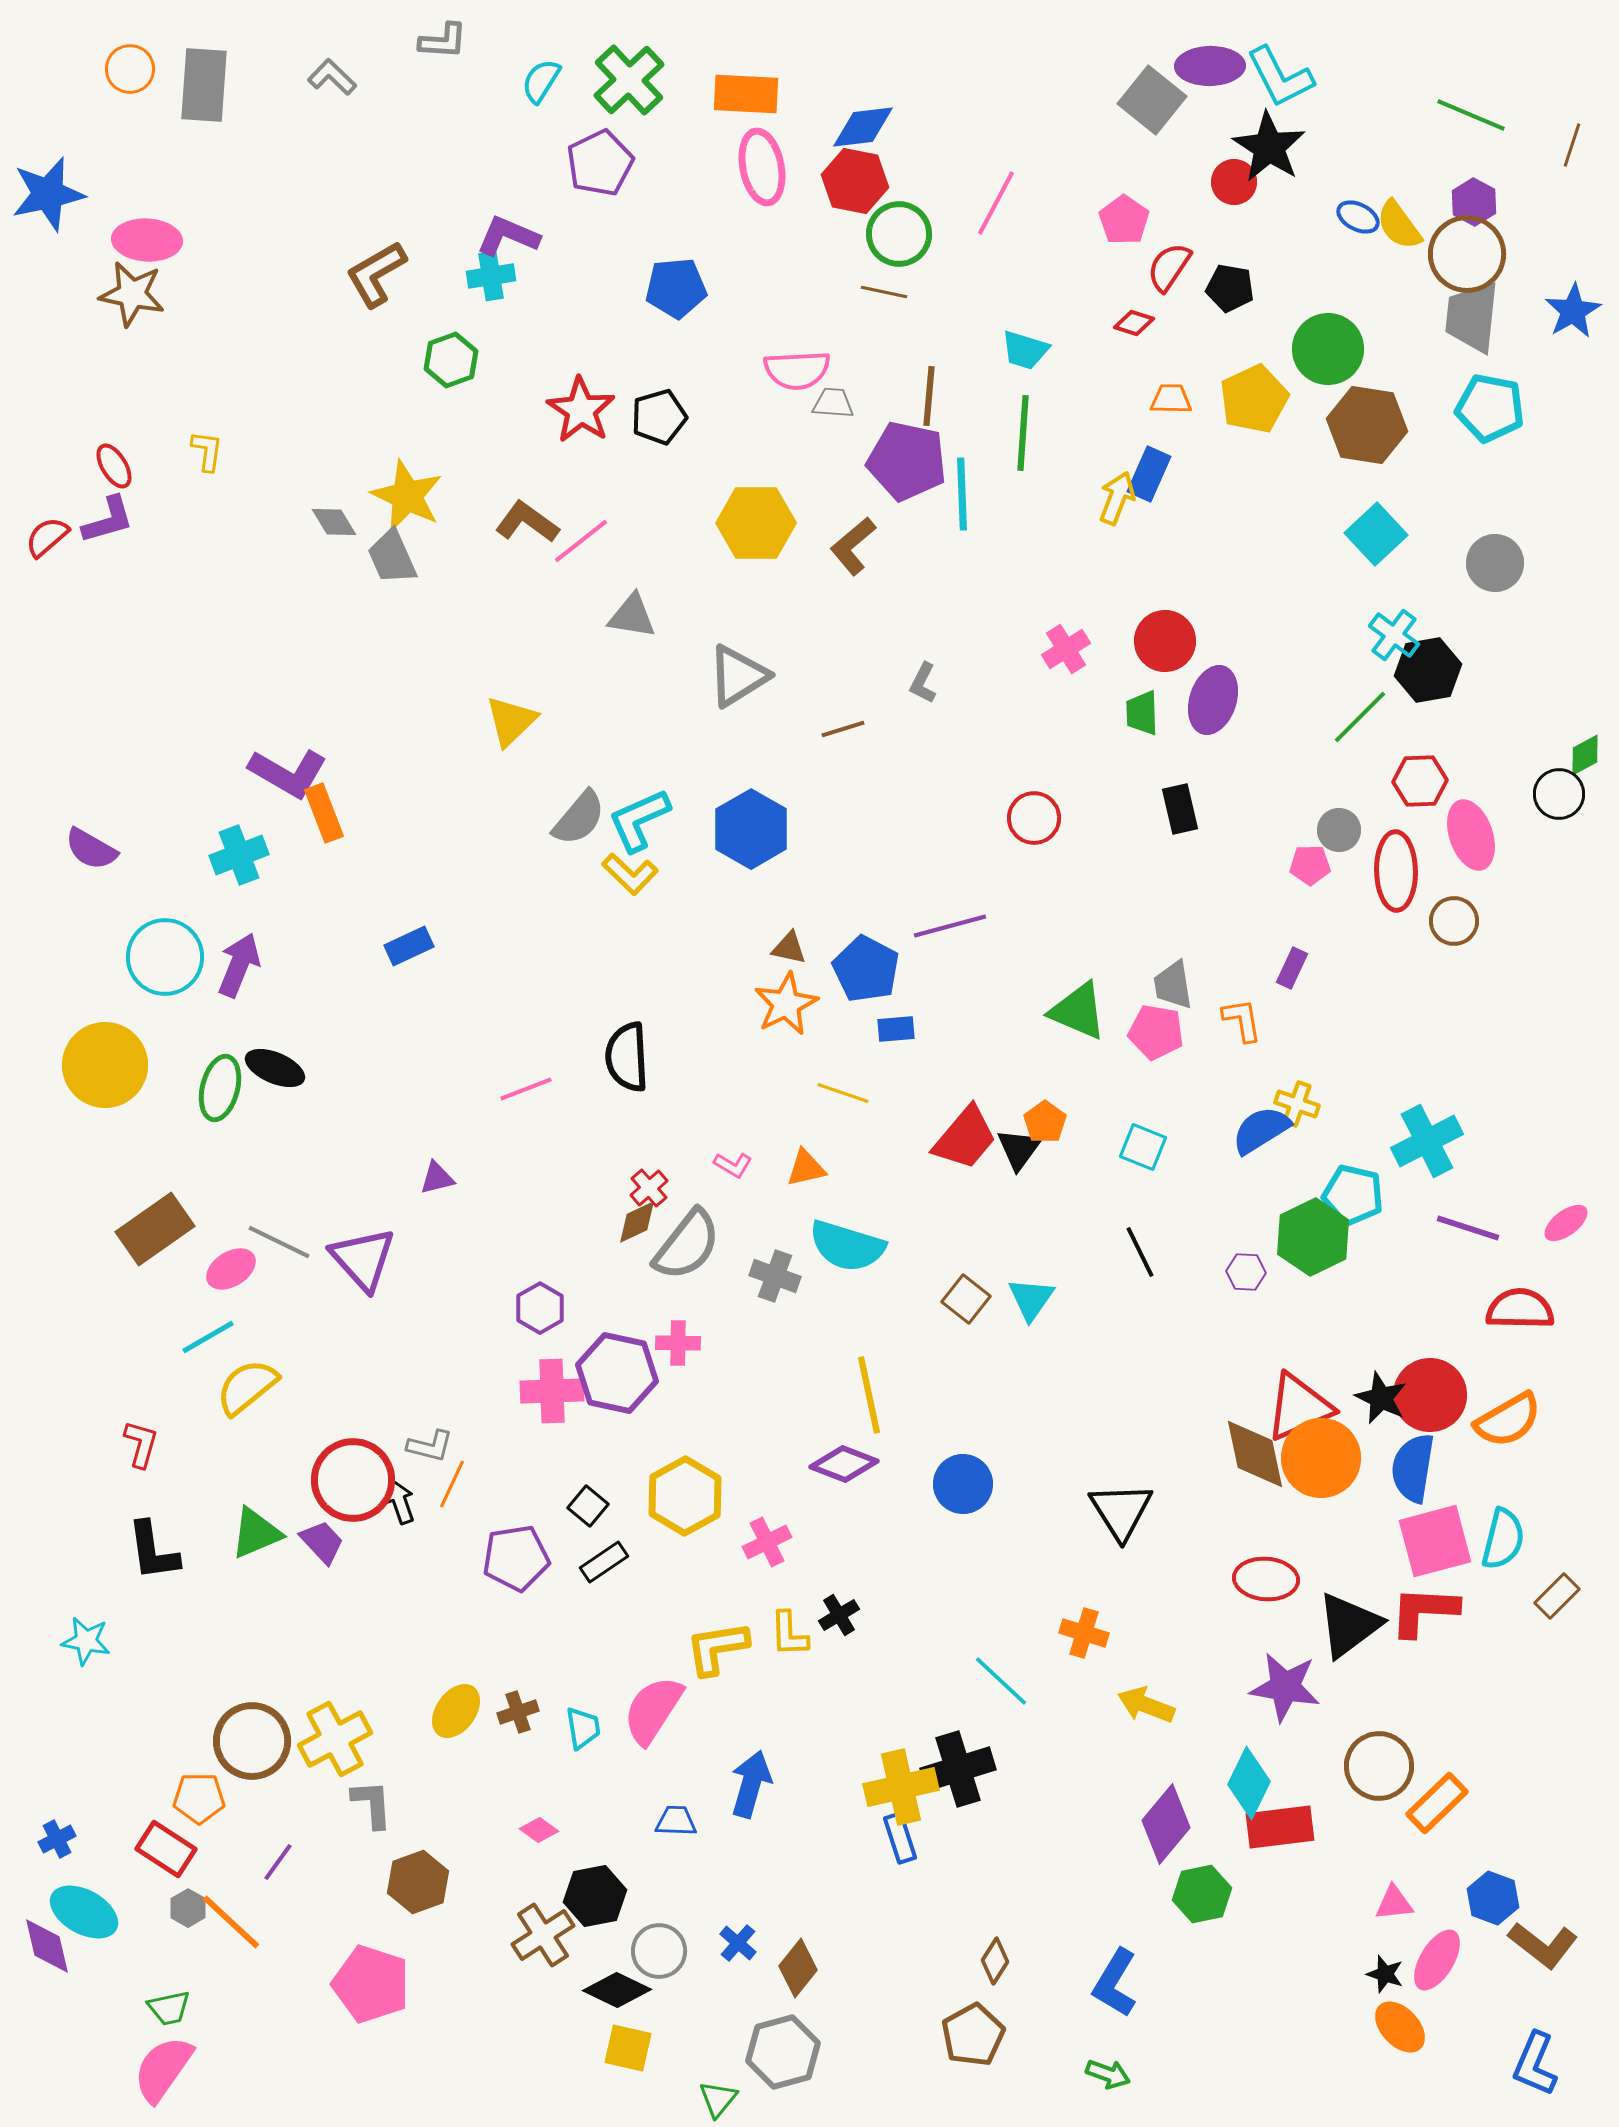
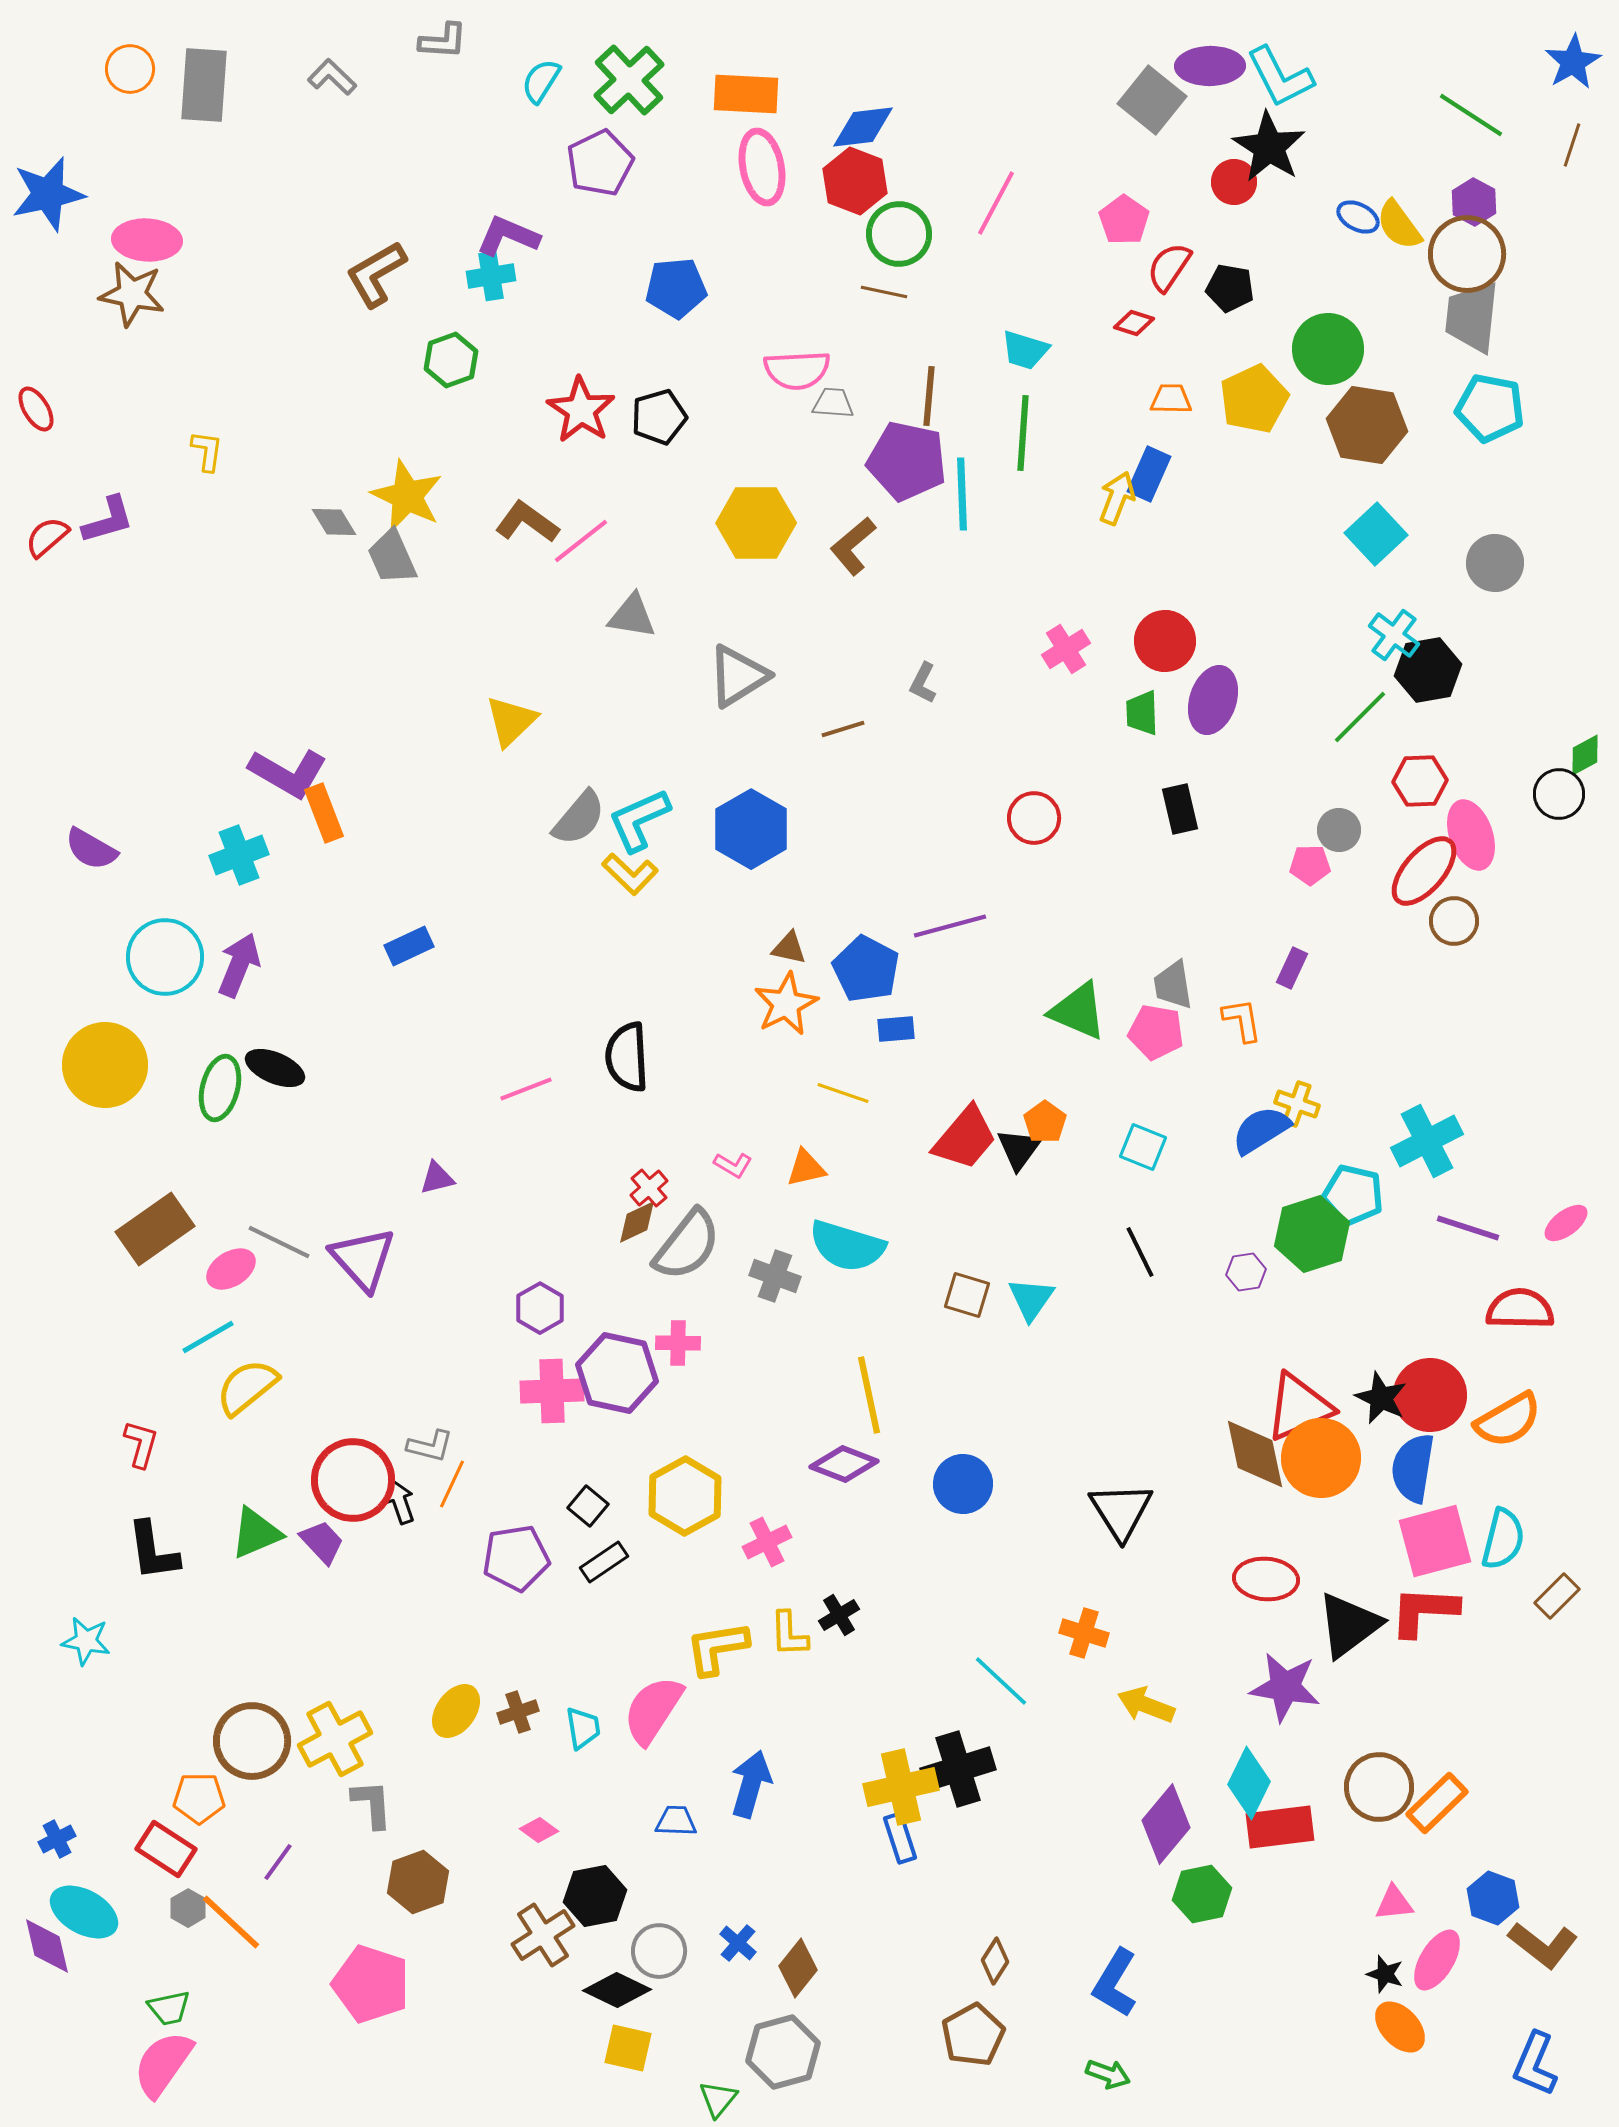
green line at (1471, 115): rotated 10 degrees clockwise
red hexagon at (855, 181): rotated 10 degrees clockwise
blue star at (1573, 311): moved 249 px up
red ellipse at (114, 466): moved 78 px left, 57 px up
red ellipse at (1396, 871): moved 28 px right; rotated 42 degrees clockwise
green hexagon at (1313, 1237): moved 1 px left, 3 px up; rotated 8 degrees clockwise
purple hexagon at (1246, 1272): rotated 12 degrees counterclockwise
brown square at (966, 1299): moved 1 px right, 4 px up; rotated 21 degrees counterclockwise
brown circle at (1379, 1766): moved 21 px down
pink semicircle at (163, 2069): moved 5 px up
